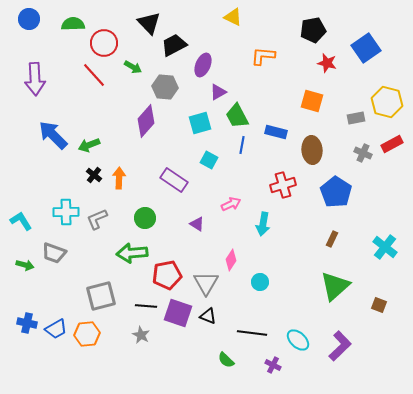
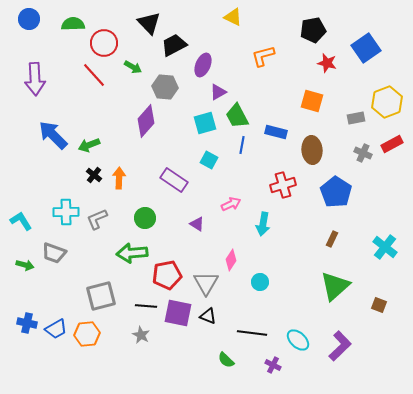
orange L-shape at (263, 56): rotated 20 degrees counterclockwise
yellow hexagon at (387, 102): rotated 24 degrees clockwise
cyan square at (200, 123): moved 5 px right
purple square at (178, 313): rotated 8 degrees counterclockwise
